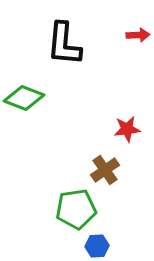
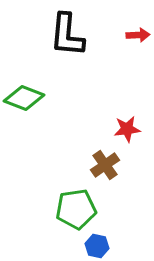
black L-shape: moved 3 px right, 9 px up
brown cross: moved 5 px up
blue hexagon: rotated 15 degrees clockwise
